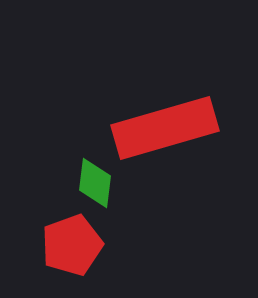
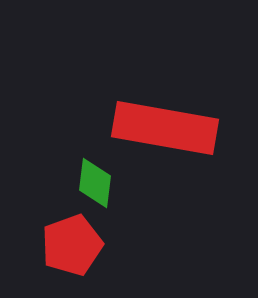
red rectangle: rotated 26 degrees clockwise
